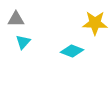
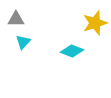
yellow star: rotated 20 degrees counterclockwise
